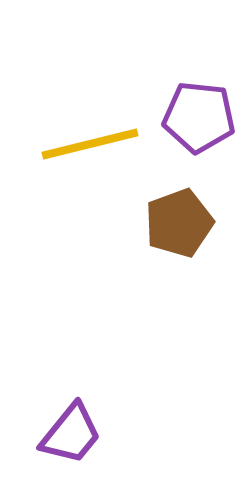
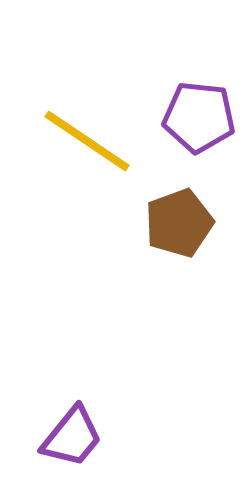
yellow line: moved 3 px left, 3 px up; rotated 48 degrees clockwise
purple trapezoid: moved 1 px right, 3 px down
